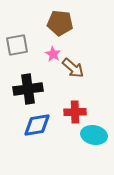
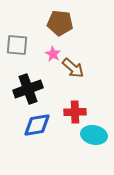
gray square: rotated 15 degrees clockwise
black cross: rotated 12 degrees counterclockwise
